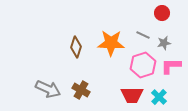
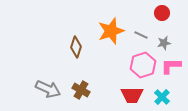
gray line: moved 2 px left
orange star: moved 12 px up; rotated 20 degrees counterclockwise
cyan cross: moved 3 px right
